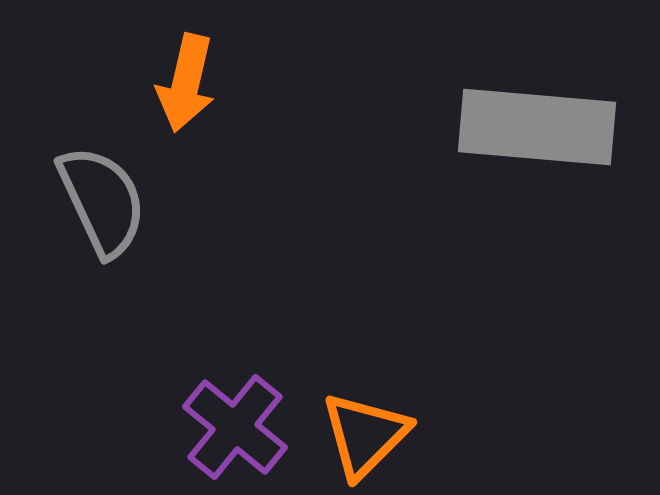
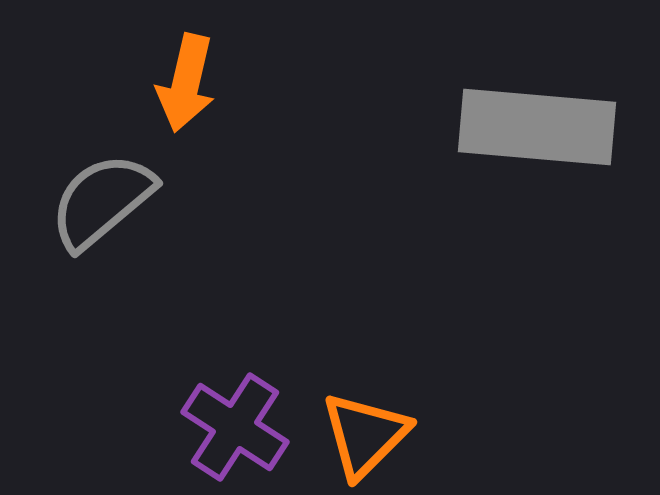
gray semicircle: rotated 105 degrees counterclockwise
purple cross: rotated 6 degrees counterclockwise
